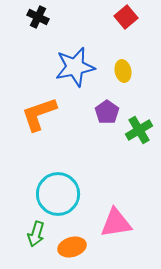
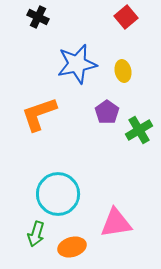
blue star: moved 2 px right, 3 px up
